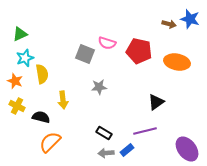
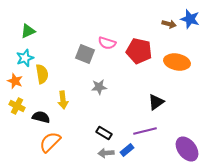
green triangle: moved 8 px right, 3 px up
